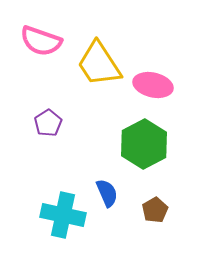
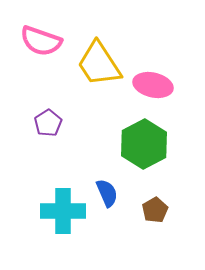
cyan cross: moved 4 px up; rotated 12 degrees counterclockwise
